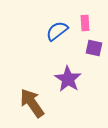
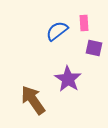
pink rectangle: moved 1 px left
brown arrow: moved 1 px right, 3 px up
